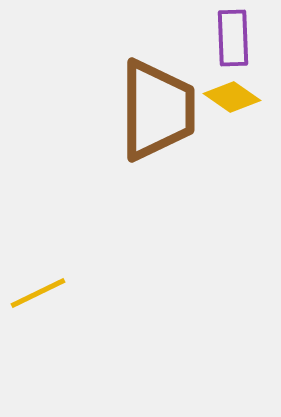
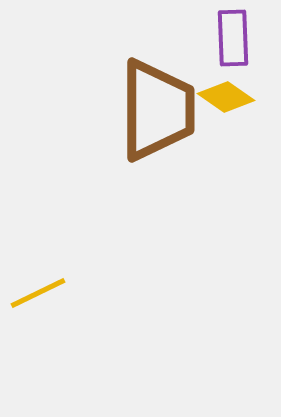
yellow diamond: moved 6 px left
